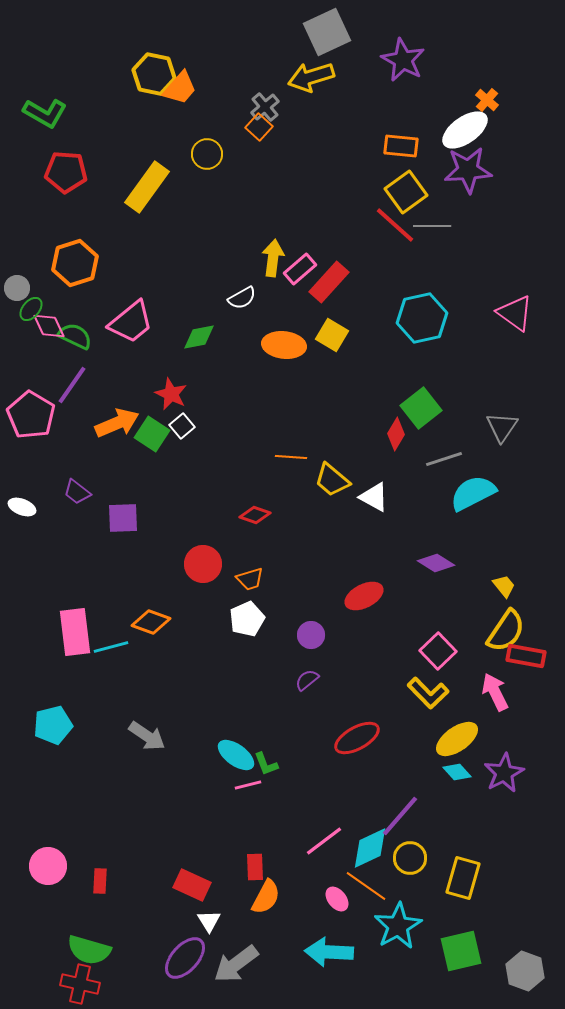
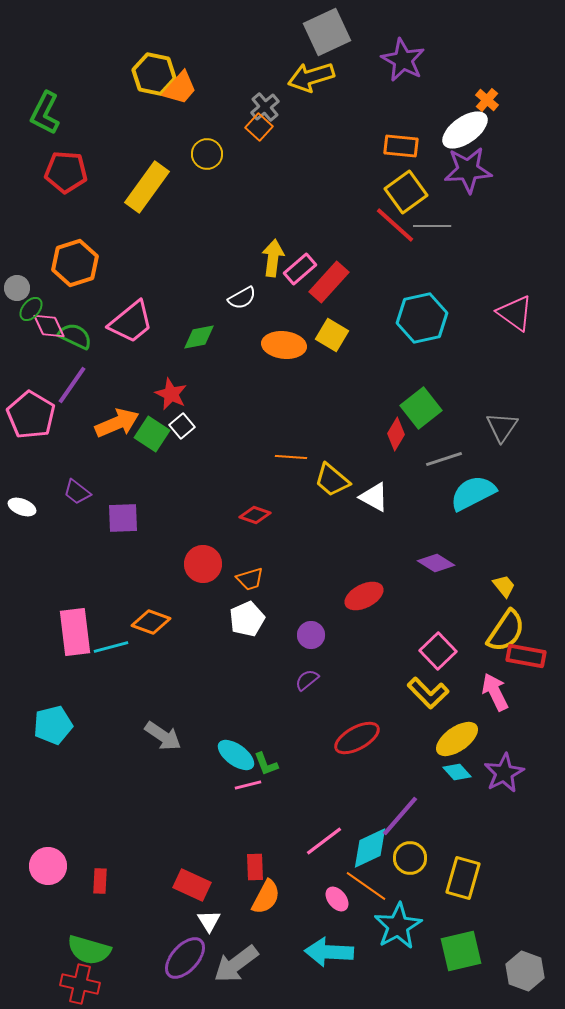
green L-shape at (45, 113): rotated 87 degrees clockwise
gray arrow at (147, 736): moved 16 px right
